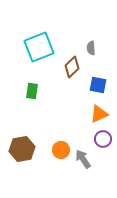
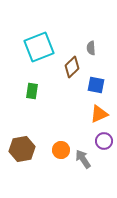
blue square: moved 2 px left
purple circle: moved 1 px right, 2 px down
